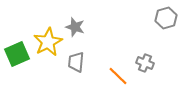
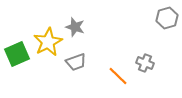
gray hexagon: moved 1 px right
gray trapezoid: rotated 115 degrees counterclockwise
